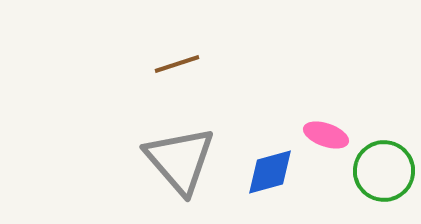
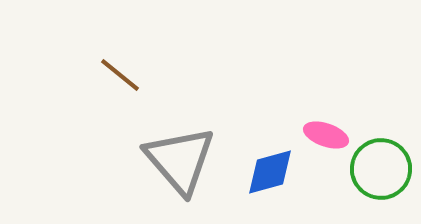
brown line: moved 57 px left, 11 px down; rotated 57 degrees clockwise
green circle: moved 3 px left, 2 px up
